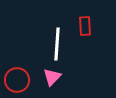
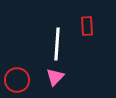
red rectangle: moved 2 px right
pink triangle: moved 3 px right
